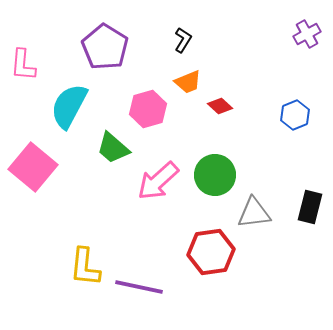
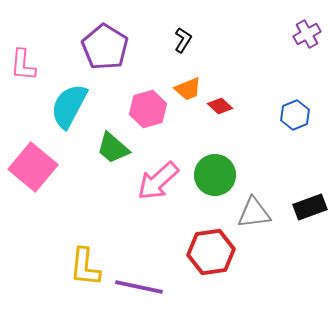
orange trapezoid: moved 7 px down
black rectangle: rotated 56 degrees clockwise
